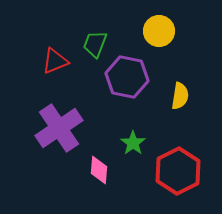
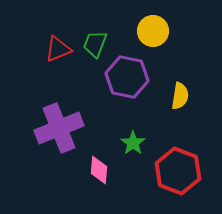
yellow circle: moved 6 px left
red triangle: moved 3 px right, 12 px up
purple cross: rotated 12 degrees clockwise
red hexagon: rotated 12 degrees counterclockwise
